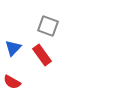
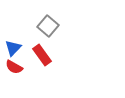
gray square: rotated 20 degrees clockwise
red semicircle: moved 2 px right, 15 px up
